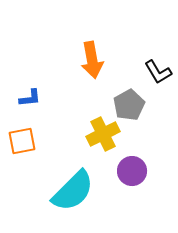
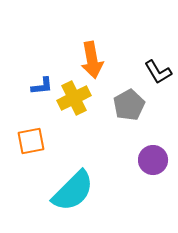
blue L-shape: moved 12 px right, 12 px up
yellow cross: moved 29 px left, 36 px up
orange square: moved 9 px right
purple circle: moved 21 px right, 11 px up
